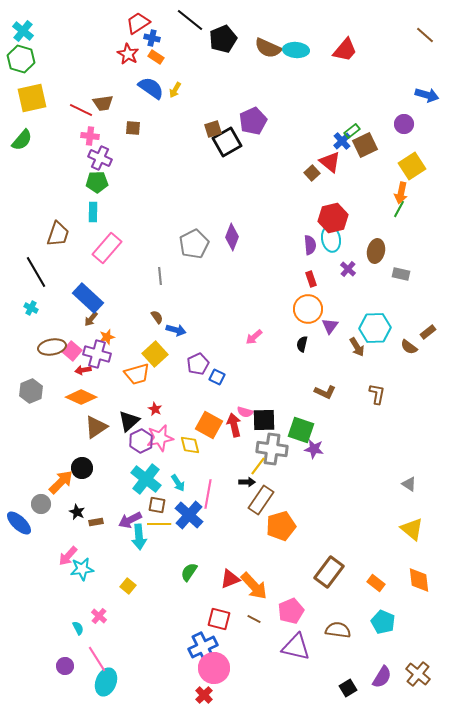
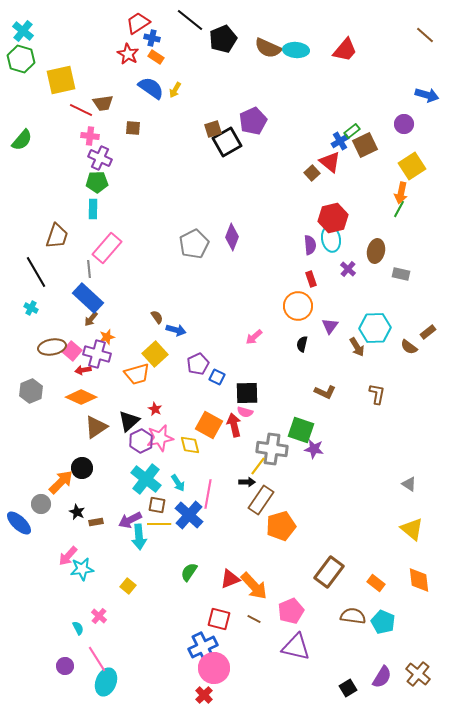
yellow square at (32, 98): moved 29 px right, 18 px up
blue cross at (342, 141): moved 2 px left; rotated 12 degrees clockwise
cyan rectangle at (93, 212): moved 3 px up
brown trapezoid at (58, 234): moved 1 px left, 2 px down
gray line at (160, 276): moved 71 px left, 7 px up
orange circle at (308, 309): moved 10 px left, 3 px up
black square at (264, 420): moved 17 px left, 27 px up
brown semicircle at (338, 630): moved 15 px right, 14 px up
